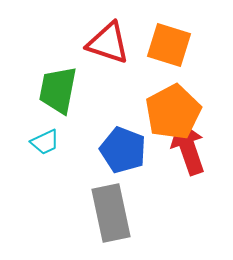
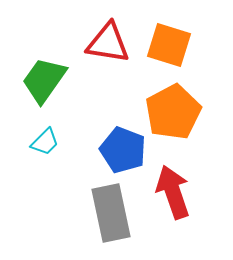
red triangle: rotated 9 degrees counterclockwise
green trapezoid: moved 14 px left, 10 px up; rotated 24 degrees clockwise
cyan trapezoid: rotated 20 degrees counterclockwise
red arrow: moved 15 px left, 44 px down
